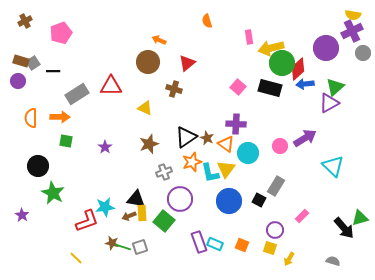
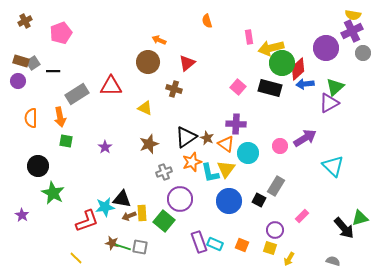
orange arrow at (60, 117): rotated 78 degrees clockwise
black triangle at (136, 199): moved 14 px left
gray square at (140, 247): rotated 28 degrees clockwise
